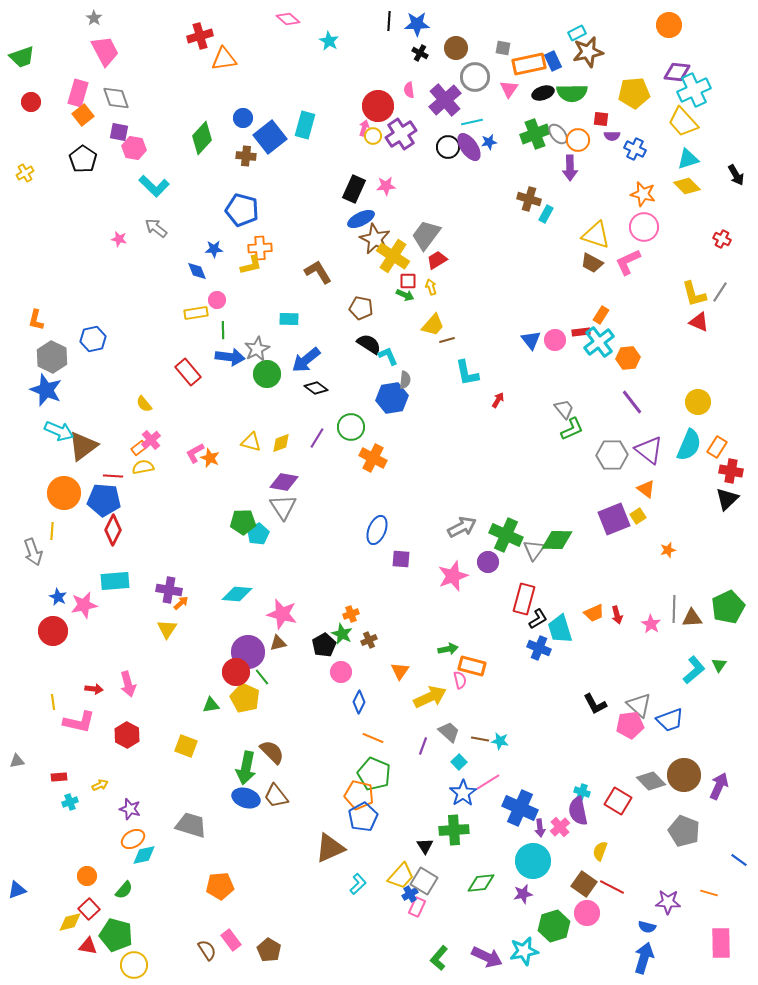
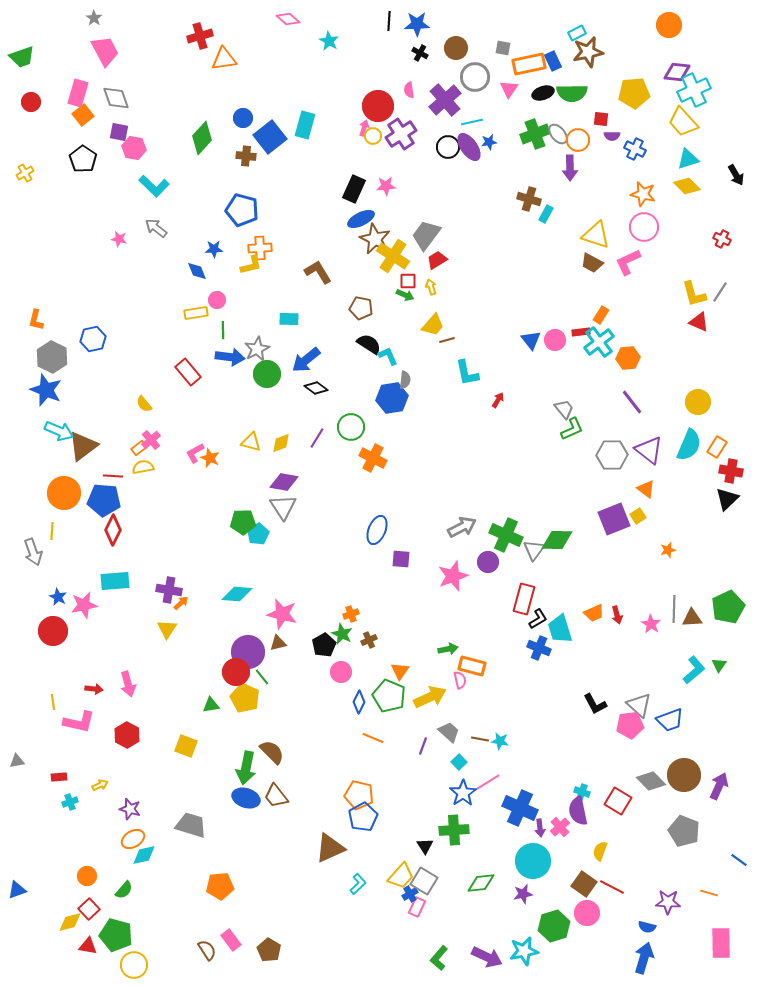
green pentagon at (374, 774): moved 15 px right, 78 px up
